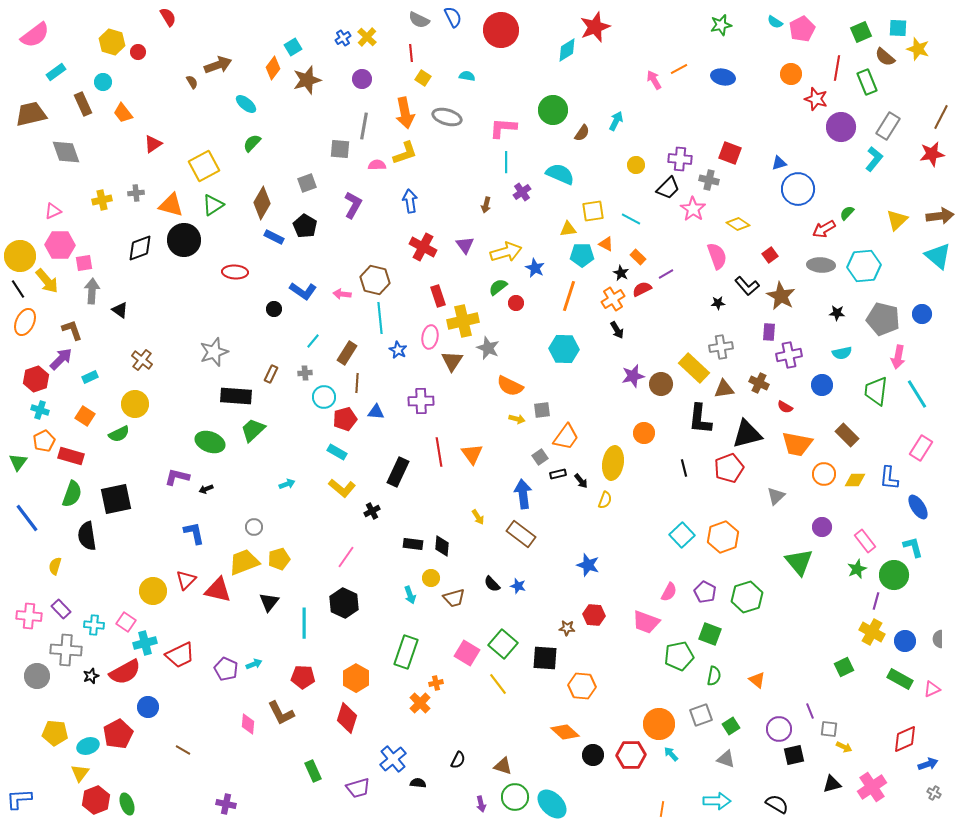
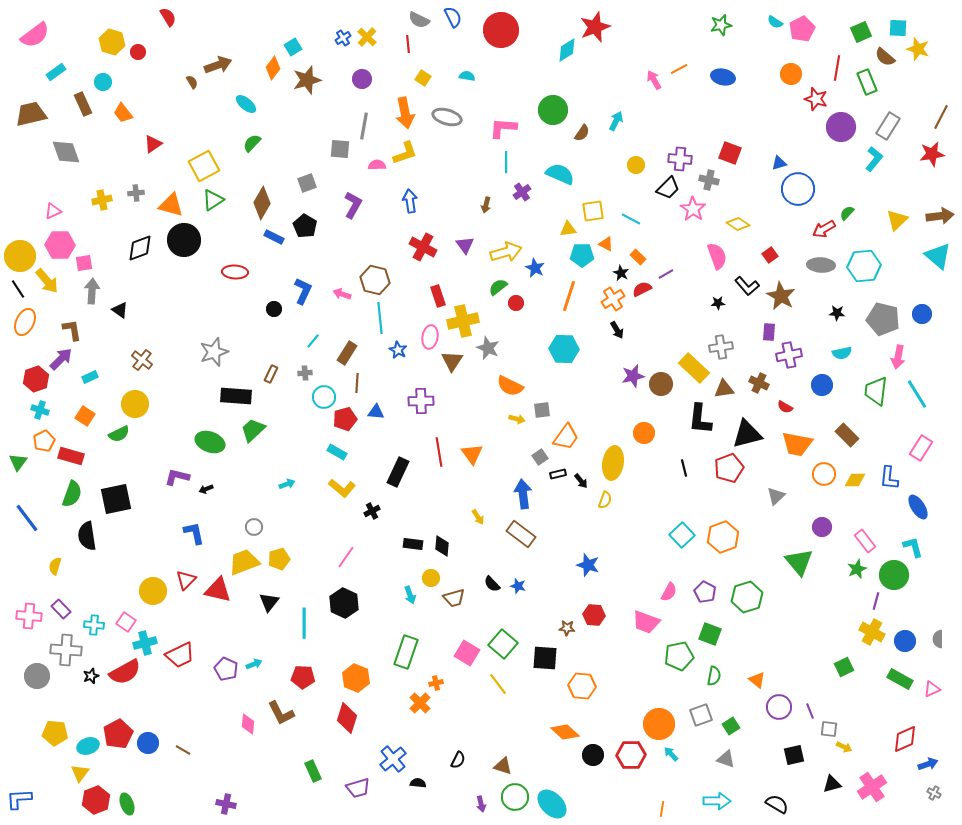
red line at (411, 53): moved 3 px left, 9 px up
green triangle at (213, 205): moved 5 px up
blue L-shape at (303, 291): rotated 100 degrees counterclockwise
pink arrow at (342, 294): rotated 12 degrees clockwise
brown L-shape at (72, 330): rotated 10 degrees clockwise
orange hexagon at (356, 678): rotated 8 degrees counterclockwise
blue circle at (148, 707): moved 36 px down
purple circle at (779, 729): moved 22 px up
